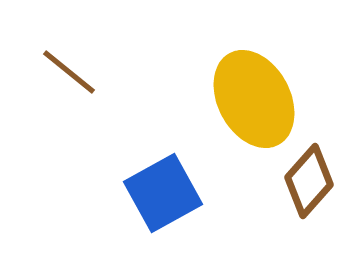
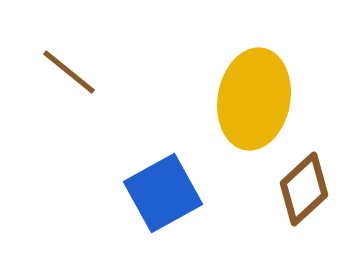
yellow ellipse: rotated 38 degrees clockwise
brown diamond: moved 5 px left, 8 px down; rotated 6 degrees clockwise
